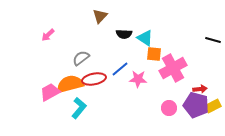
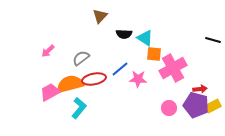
pink arrow: moved 16 px down
